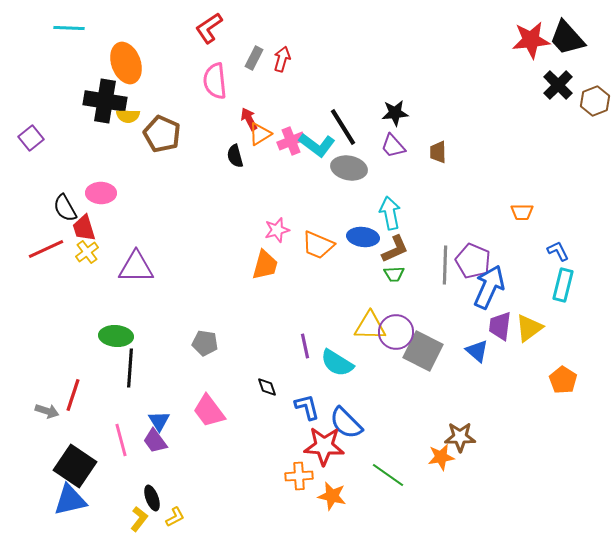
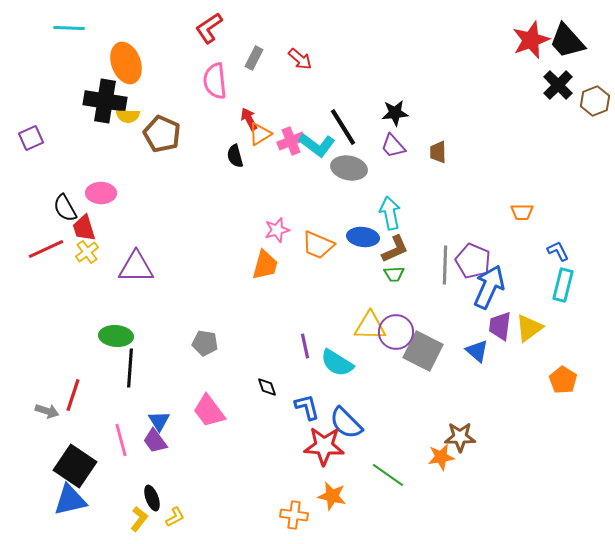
black trapezoid at (567, 38): moved 3 px down
red star at (531, 40): rotated 15 degrees counterclockwise
red arrow at (282, 59): moved 18 px right; rotated 115 degrees clockwise
purple square at (31, 138): rotated 15 degrees clockwise
orange cross at (299, 476): moved 5 px left, 39 px down; rotated 12 degrees clockwise
